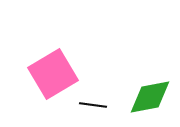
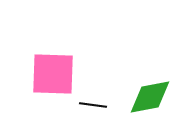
pink square: rotated 33 degrees clockwise
